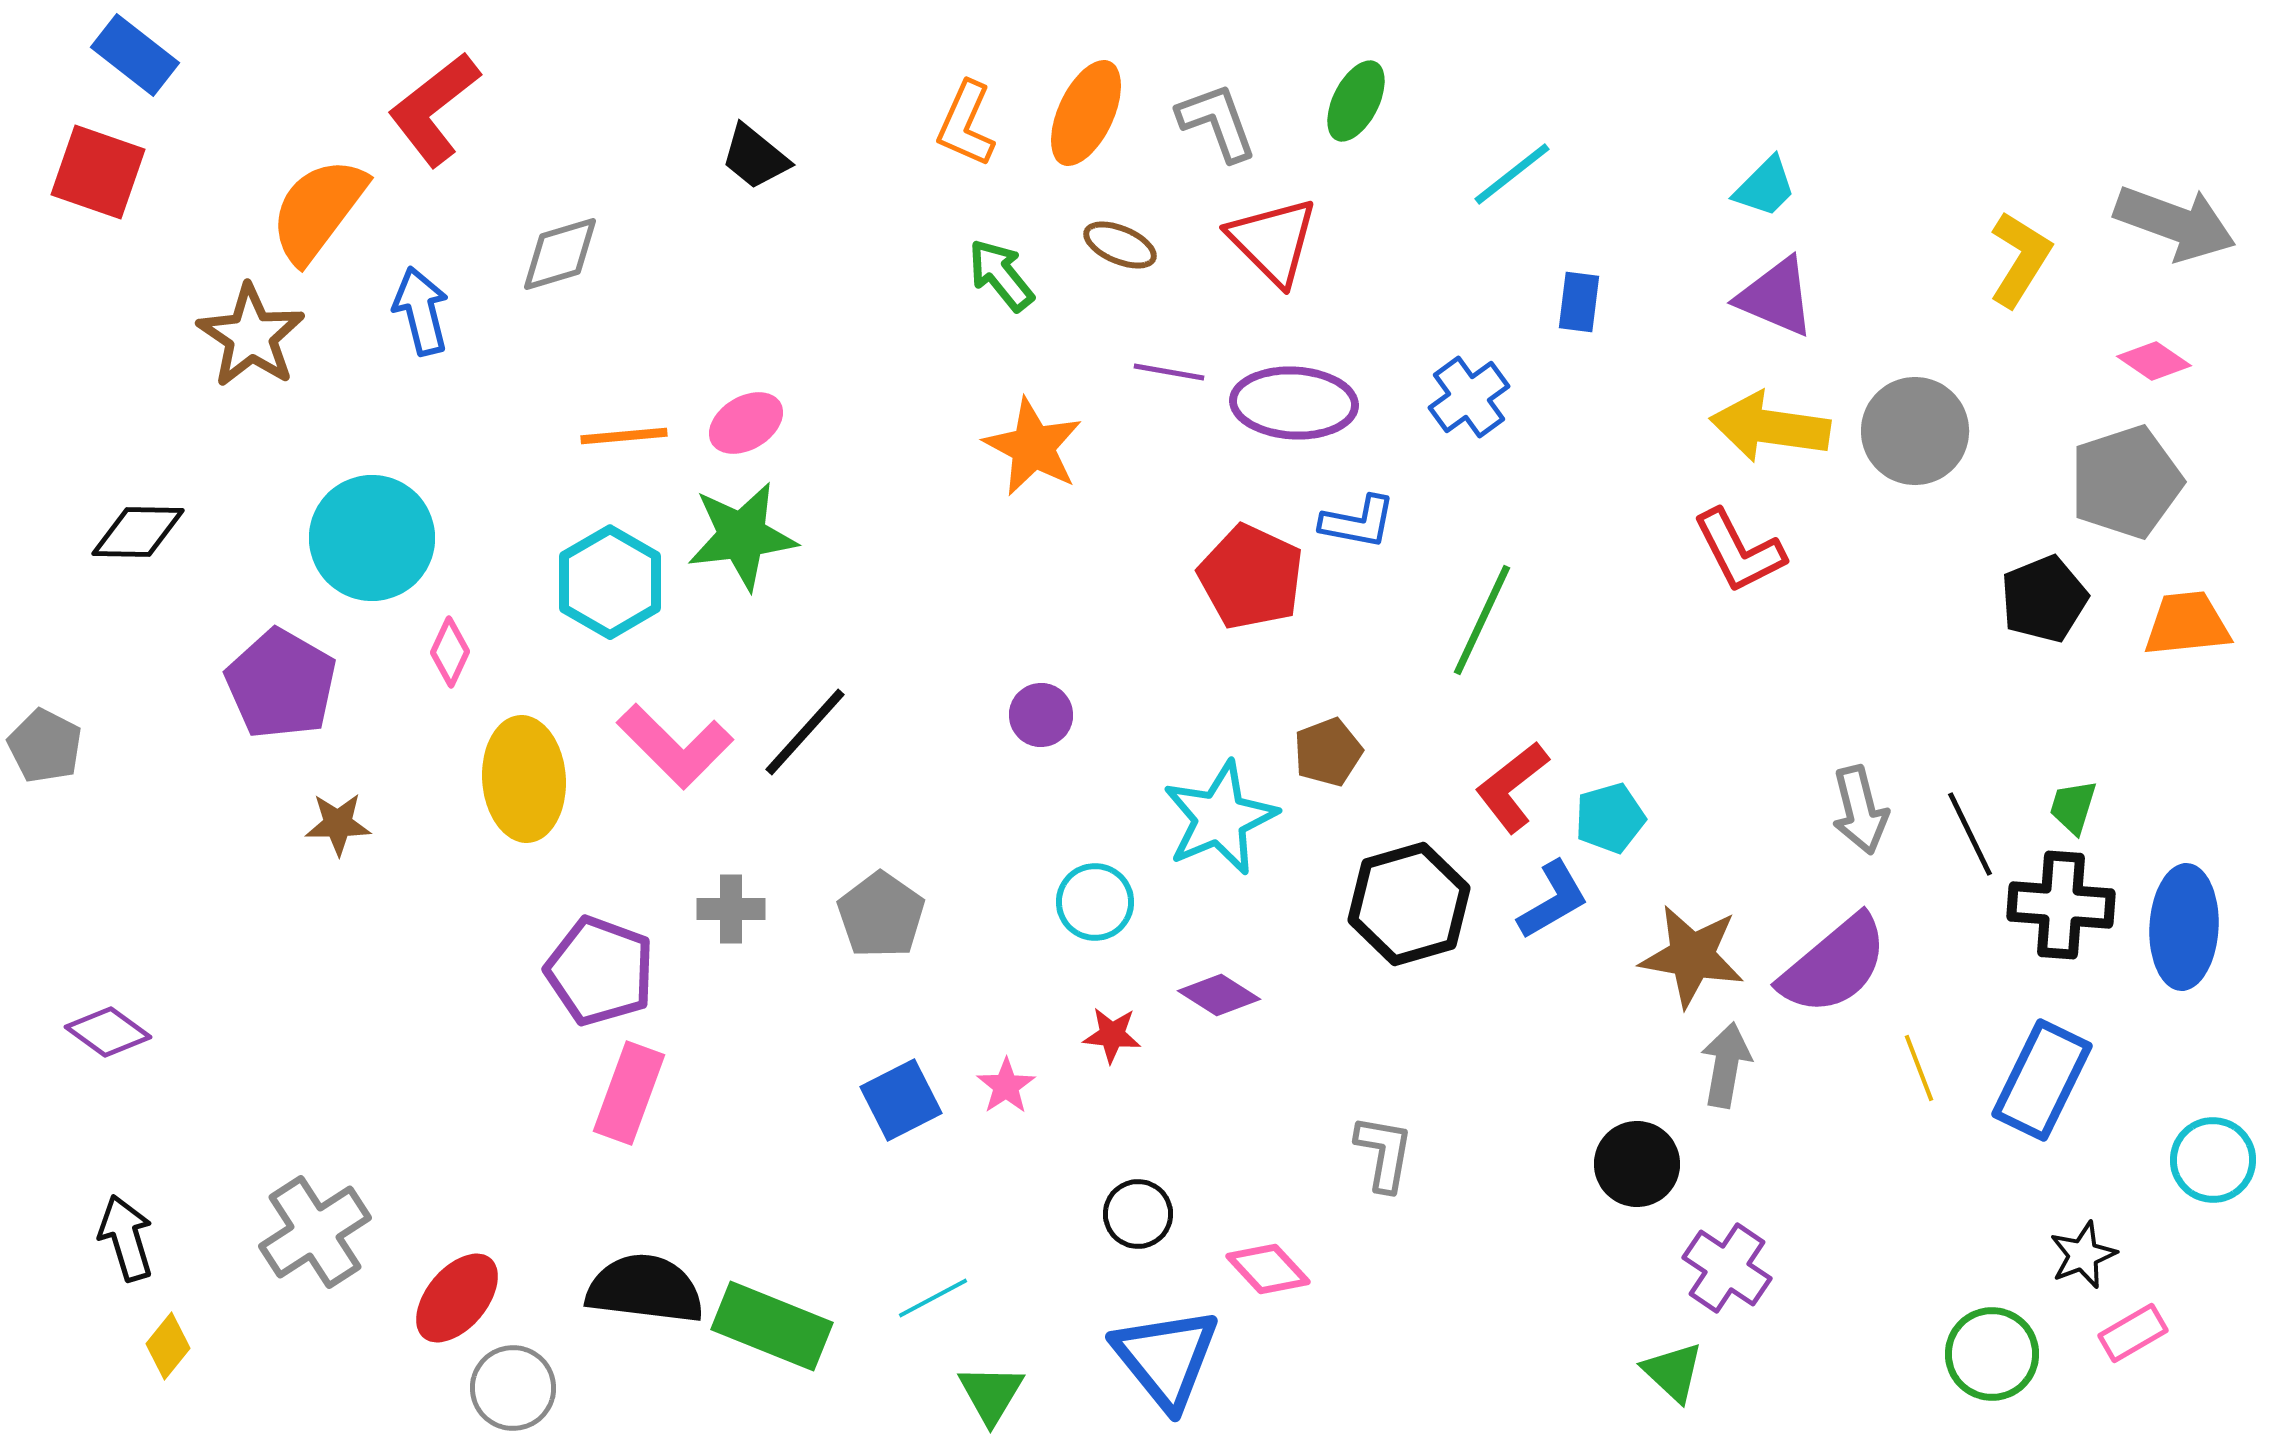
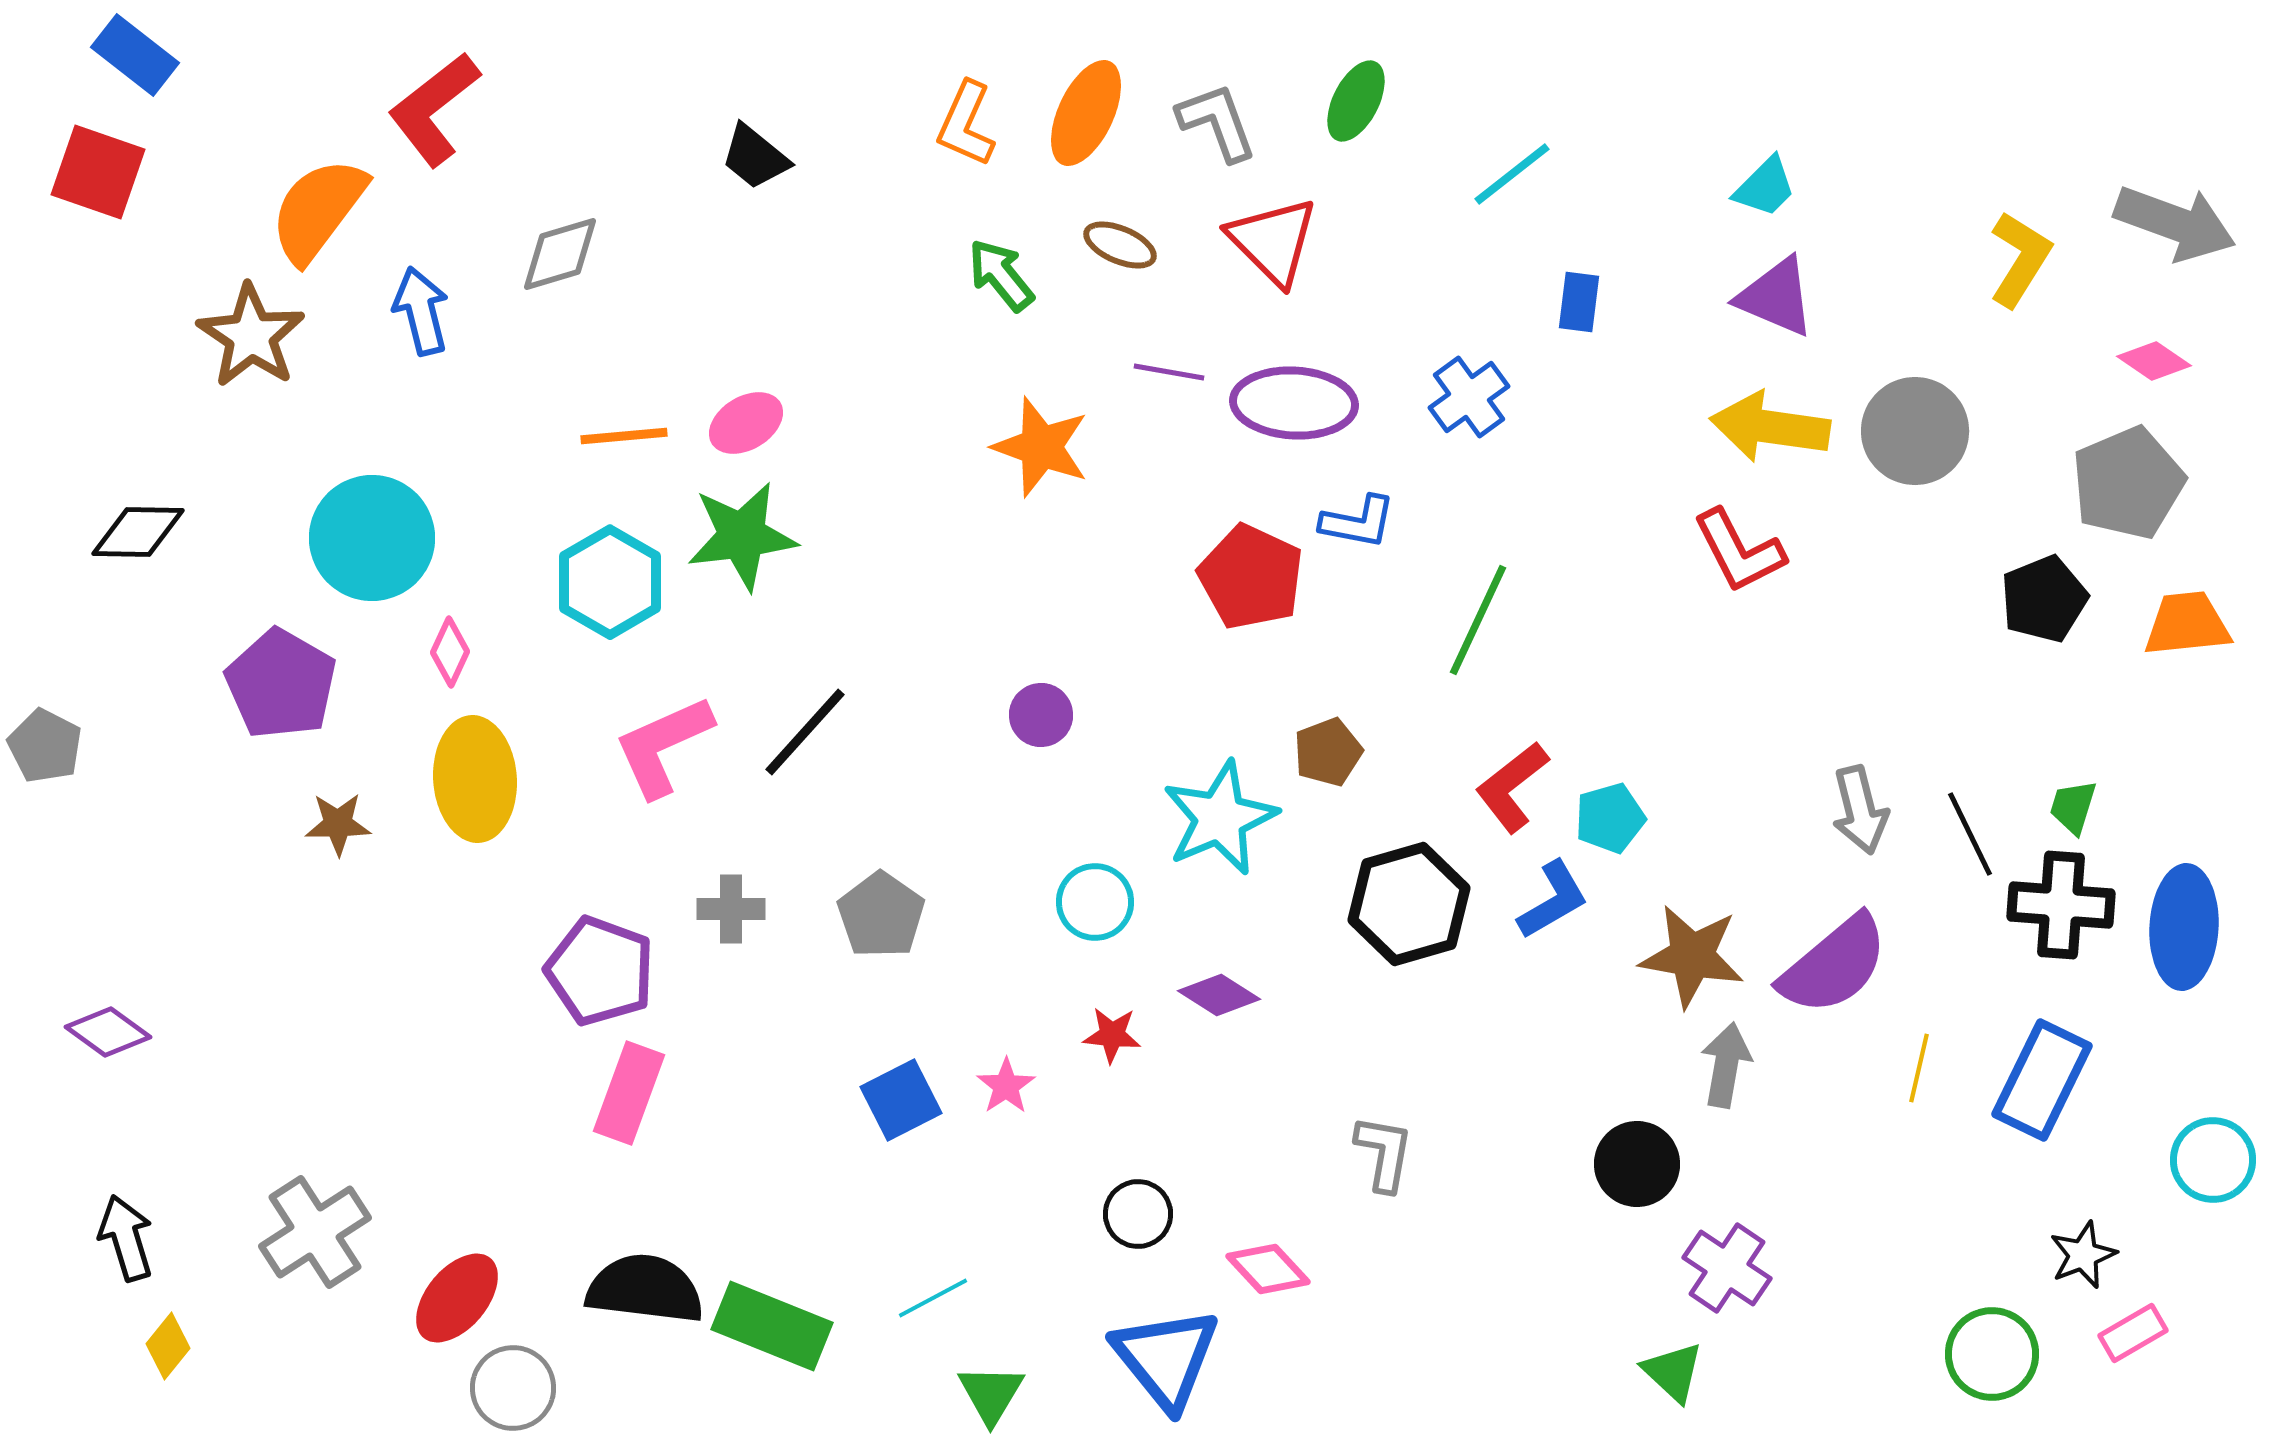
orange star at (1033, 447): moved 8 px right; rotated 8 degrees counterclockwise
gray pentagon at (2126, 482): moved 2 px right, 1 px down; rotated 5 degrees counterclockwise
green line at (1482, 620): moved 4 px left
pink L-shape at (675, 746): moved 12 px left; rotated 111 degrees clockwise
yellow ellipse at (524, 779): moved 49 px left
yellow line at (1919, 1068): rotated 34 degrees clockwise
